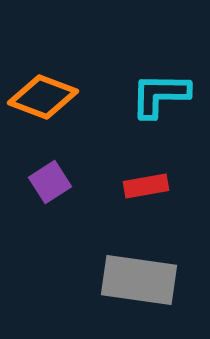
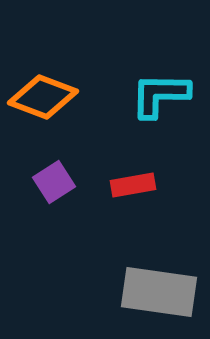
purple square: moved 4 px right
red rectangle: moved 13 px left, 1 px up
gray rectangle: moved 20 px right, 12 px down
